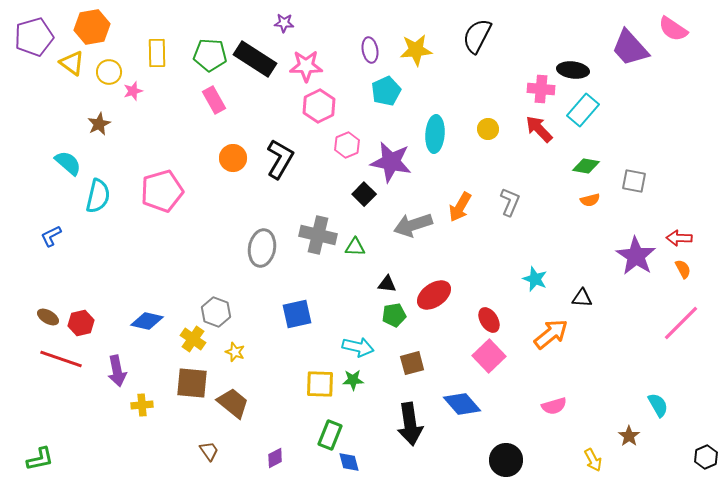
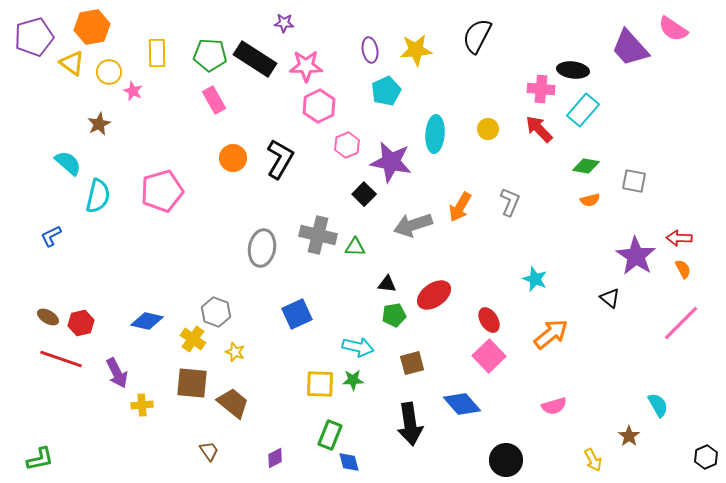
pink star at (133, 91): rotated 30 degrees counterclockwise
black triangle at (582, 298): moved 28 px right; rotated 35 degrees clockwise
blue square at (297, 314): rotated 12 degrees counterclockwise
purple arrow at (117, 371): moved 2 px down; rotated 16 degrees counterclockwise
